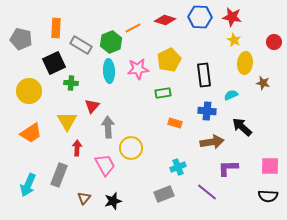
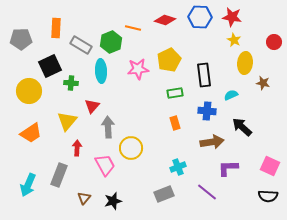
orange line at (133, 28): rotated 42 degrees clockwise
gray pentagon at (21, 39): rotated 15 degrees counterclockwise
black square at (54, 63): moved 4 px left, 3 px down
cyan ellipse at (109, 71): moved 8 px left
green rectangle at (163, 93): moved 12 px right
yellow triangle at (67, 121): rotated 10 degrees clockwise
orange rectangle at (175, 123): rotated 56 degrees clockwise
pink square at (270, 166): rotated 24 degrees clockwise
